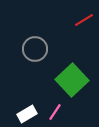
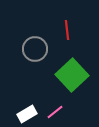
red line: moved 17 px left, 10 px down; rotated 66 degrees counterclockwise
green square: moved 5 px up
pink line: rotated 18 degrees clockwise
